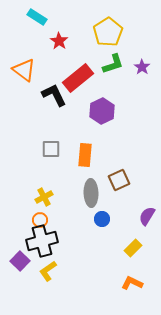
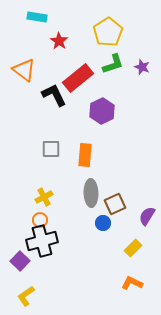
cyan rectangle: rotated 24 degrees counterclockwise
purple star: rotated 14 degrees counterclockwise
brown square: moved 4 px left, 24 px down
blue circle: moved 1 px right, 4 px down
yellow L-shape: moved 22 px left, 25 px down
